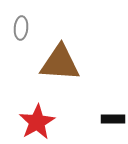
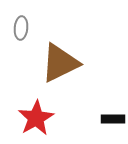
brown triangle: rotated 30 degrees counterclockwise
red star: moved 1 px left, 4 px up
